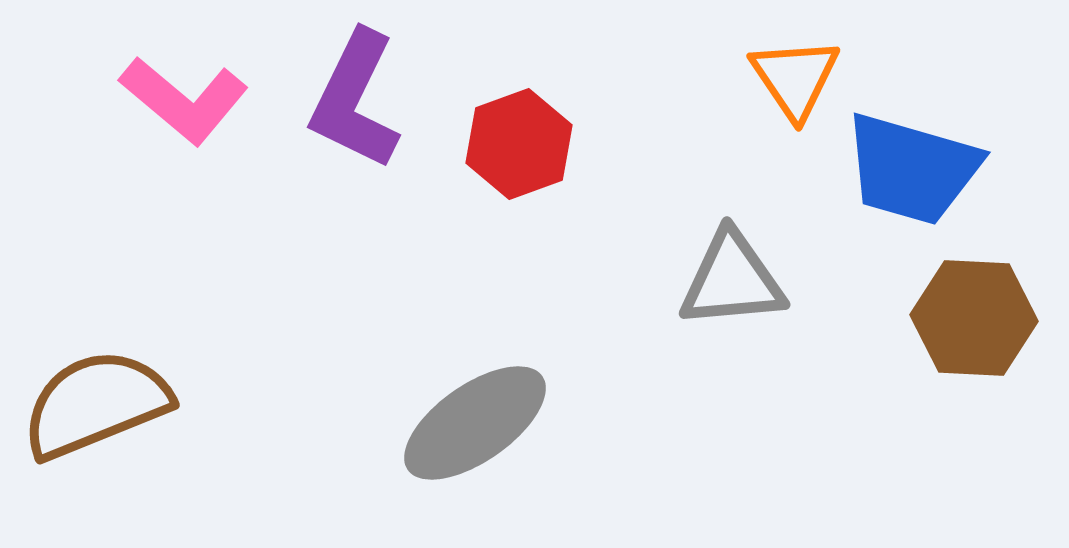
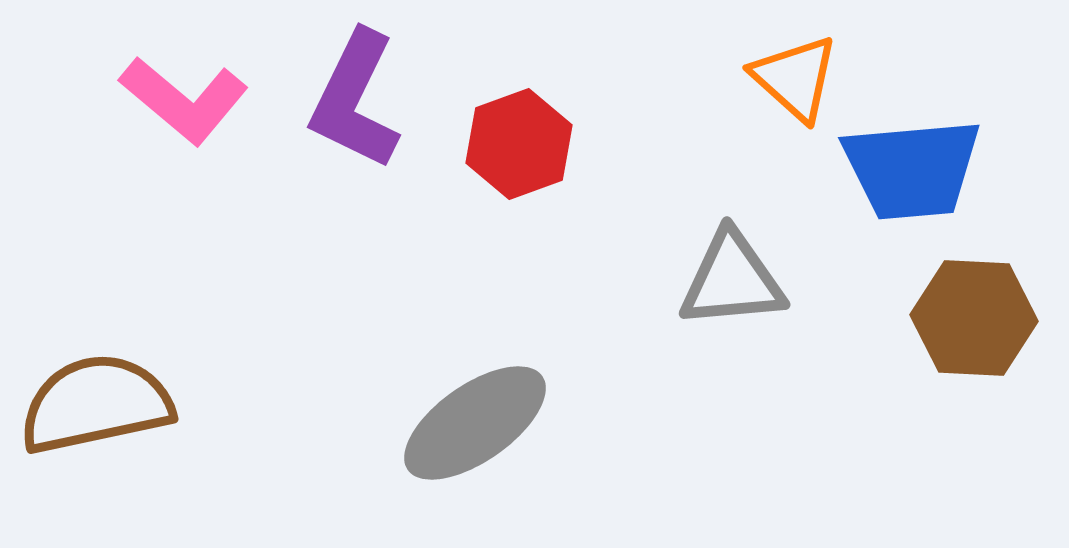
orange triangle: rotated 14 degrees counterclockwise
blue trapezoid: rotated 21 degrees counterclockwise
brown semicircle: rotated 10 degrees clockwise
